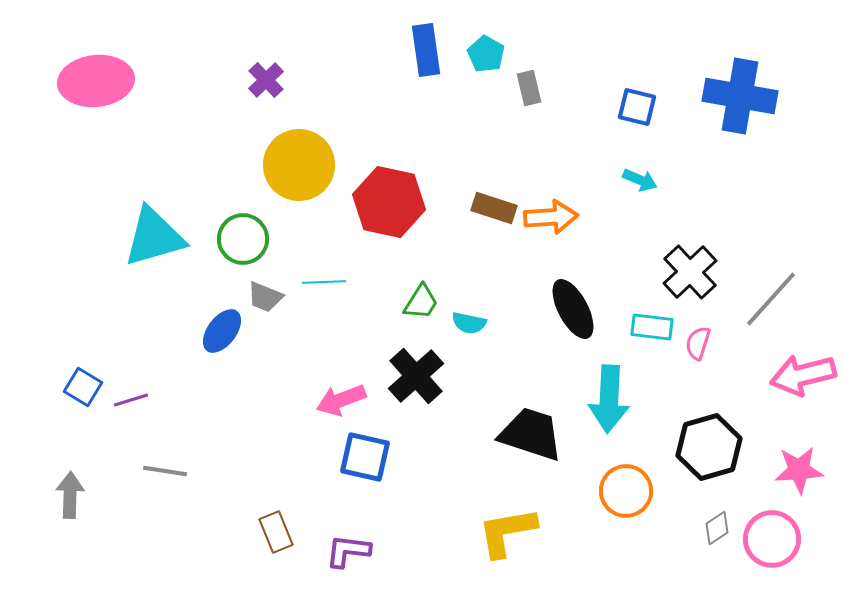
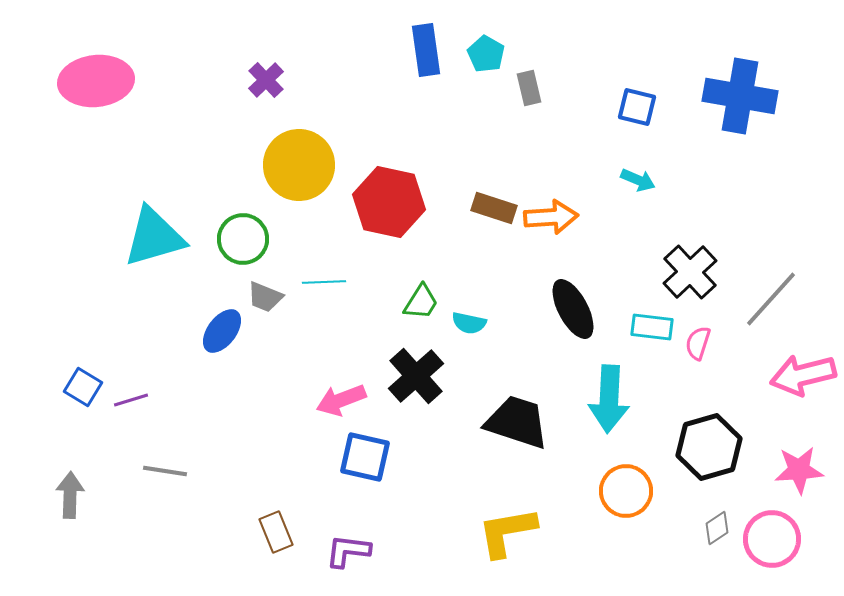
cyan arrow at (640, 180): moved 2 px left
black trapezoid at (531, 434): moved 14 px left, 12 px up
